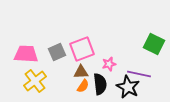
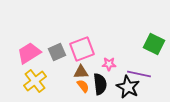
pink trapezoid: moved 3 px right, 1 px up; rotated 35 degrees counterclockwise
pink star: rotated 16 degrees clockwise
orange semicircle: rotated 72 degrees counterclockwise
